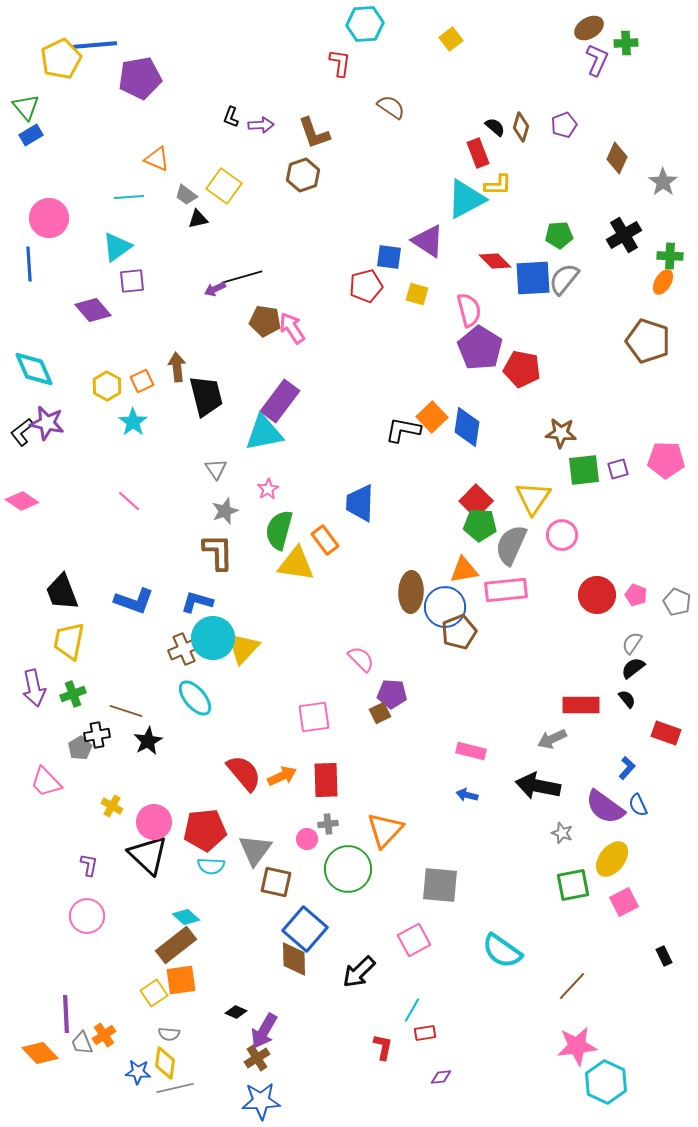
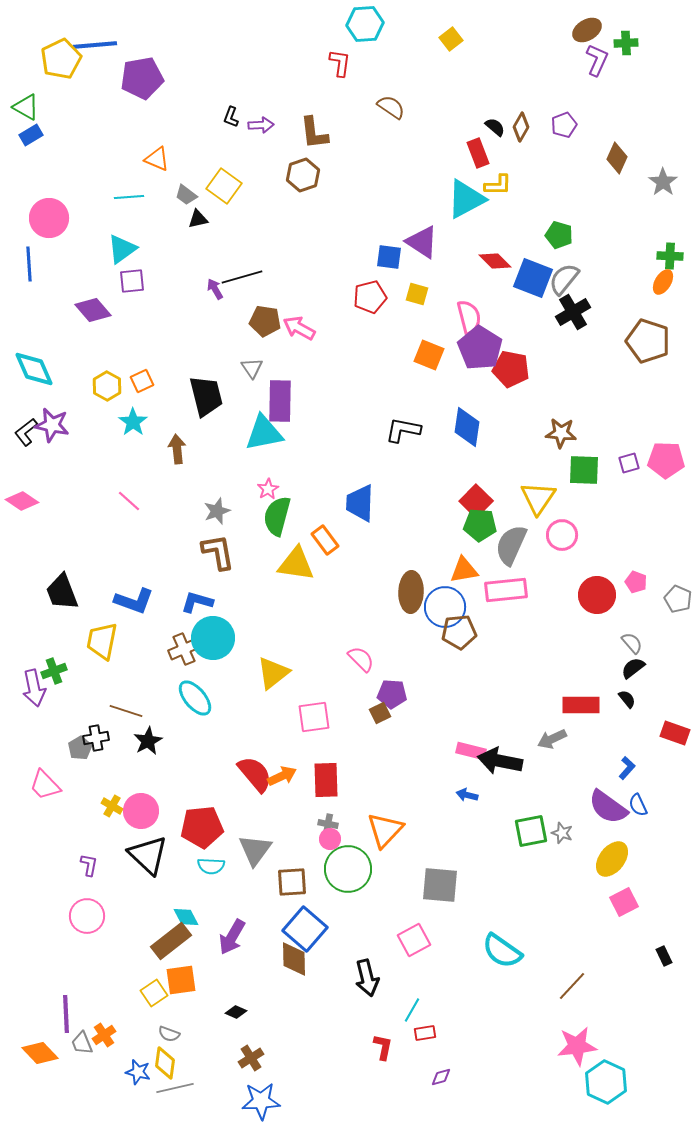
brown ellipse at (589, 28): moved 2 px left, 2 px down
purple pentagon at (140, 78): moved 2 px right
green triangle at (26, 107): rotated 20 degrees counterclockwise
brown diamond at (521, 127): rotated 12 degrees clockwise
brown L-shape at (314, 133): rotated 12 degrees clockwise
green pentagon at (559, 235): rotated 20 degrees clockwise
black cross at (624, 235): moved 51 px left, 77 px down
purple triangle at (428, 241): moved 6 px left, 1 px down
cyan triangle at (117, 247): moved 5 px right, 2 px down
blue square at (533, 278): rotated 24 degrees clockwise
red pentagon at (366, 286): moved 4 px right, 11 px down
purple arrow at (215, 289): rotated 85 degrees clockwise
pink semicircle at (469, 310): moved 7 px down
pink arrow at (292, 328): moved 7 px right; rotated 28 degrees counterclockwise
brown arrow at (177, 367): moved 82 px down
red pentagon at (522, 369): moved 11 px left
purple rectangle at (280, 401): rotated 36 degrees counterclockwise
orange square at (432, 417): moved 3 px left, 62 px up; rotated 24 degrees counterclockwise
purple star at (47, 423): moved 5 px right, 2 px down
black L-shape at (22, 432): moved 4 px right
gray triangle at (216, 469): moved 36 px right, 101 px up
purple square at (618, 469): moved 11 px right, 6 px up
green square at (584, 470): rotated 8 degrees clockwise
yellow triangle at (533, 498): moved 5 px right
gray star at (225, 511): moved 8 px left
green semicircle at (279, 530): moved 2 px left, 14 px up
brown L-shape at (218, 552): rotated 9 degrees counterclockwise
pink pentagon at (636, 595): moved 13 px up
gray pentagon at (677, 602): moved 1 px right, 3 px up
brown pentagon at (459, 632): rotated 16 degrees clockwise
yellow trapezoid at (69, 641): moved 33 px right
gray semicircle at (632, 643): rotated 105 degrees clockwise
yellow triangle at (243, 648): moved 30 px right, 25 px down; rotated 9 degrees clockwise
green cross at (73, 694): moved 19 px left, 23 px up
red rectangle at (666, 733): moved 9 px right
black cross at (97, 735): moved 1 px left, 3 px down
red semicircle at (244, 773): moved 11 px right, 1 px down
pink trapezoid at (46, 782): moved 1 px left, 3 px down
black arrow at (538, 786): moved 38 px left, 25 px up
purple semicircle at (605, 807): moved 3 px right
pink circle at (154, 822): moved 13 px left, 11 px up
gray cross at (328, 824): rotated 18 degrees clockwise
red pentagon at (205, 830): moved 3 px left, 3 px up
pink circle at (307, 839): moved 23 px right
brown square at (276, 882): moved 16 px right; rotated 16 degrees counterclockwise
green square at (573, 885): moved 42 px left, 54 px up
cyan diamond at (186, 917): rotated 20 degrees clockwise
brown rectangle at (176, 945): moved 5 px left, 4 px up
black arrow at (359, 972): moved 8 px right, 6 px down; rotated 60 degrees counterclockwise
purple arrow at (264, 1031): moved 32 px left, 94 px up
gray semicircle at (169, 1034): rotated 15 degrees clockwise
brown cross at (257, 1058): moved 6 px left
blue star at (138, 1072): rotated 10 degrees clockwise
purple diamond at (441, 1077): rotated 10 degrees counterclockwise
